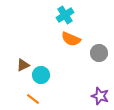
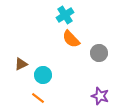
orange semicircle: rotated 24 degrees clockwise
brown triangle: moved 2 px left, 1 px up
cyan circle: moved 2 px right
orange line: moved 5 px right, 1 px up
